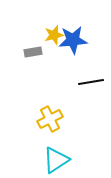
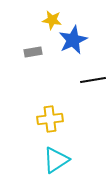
yellow star: moved 2 px left, 15 px up; rotated 24 degrees clockwise
blue star: rotated 20 degrees counterclockwise
black line: moved 2 px right, 2 px up
yellow cross: rotated 20 degrees clockwise
